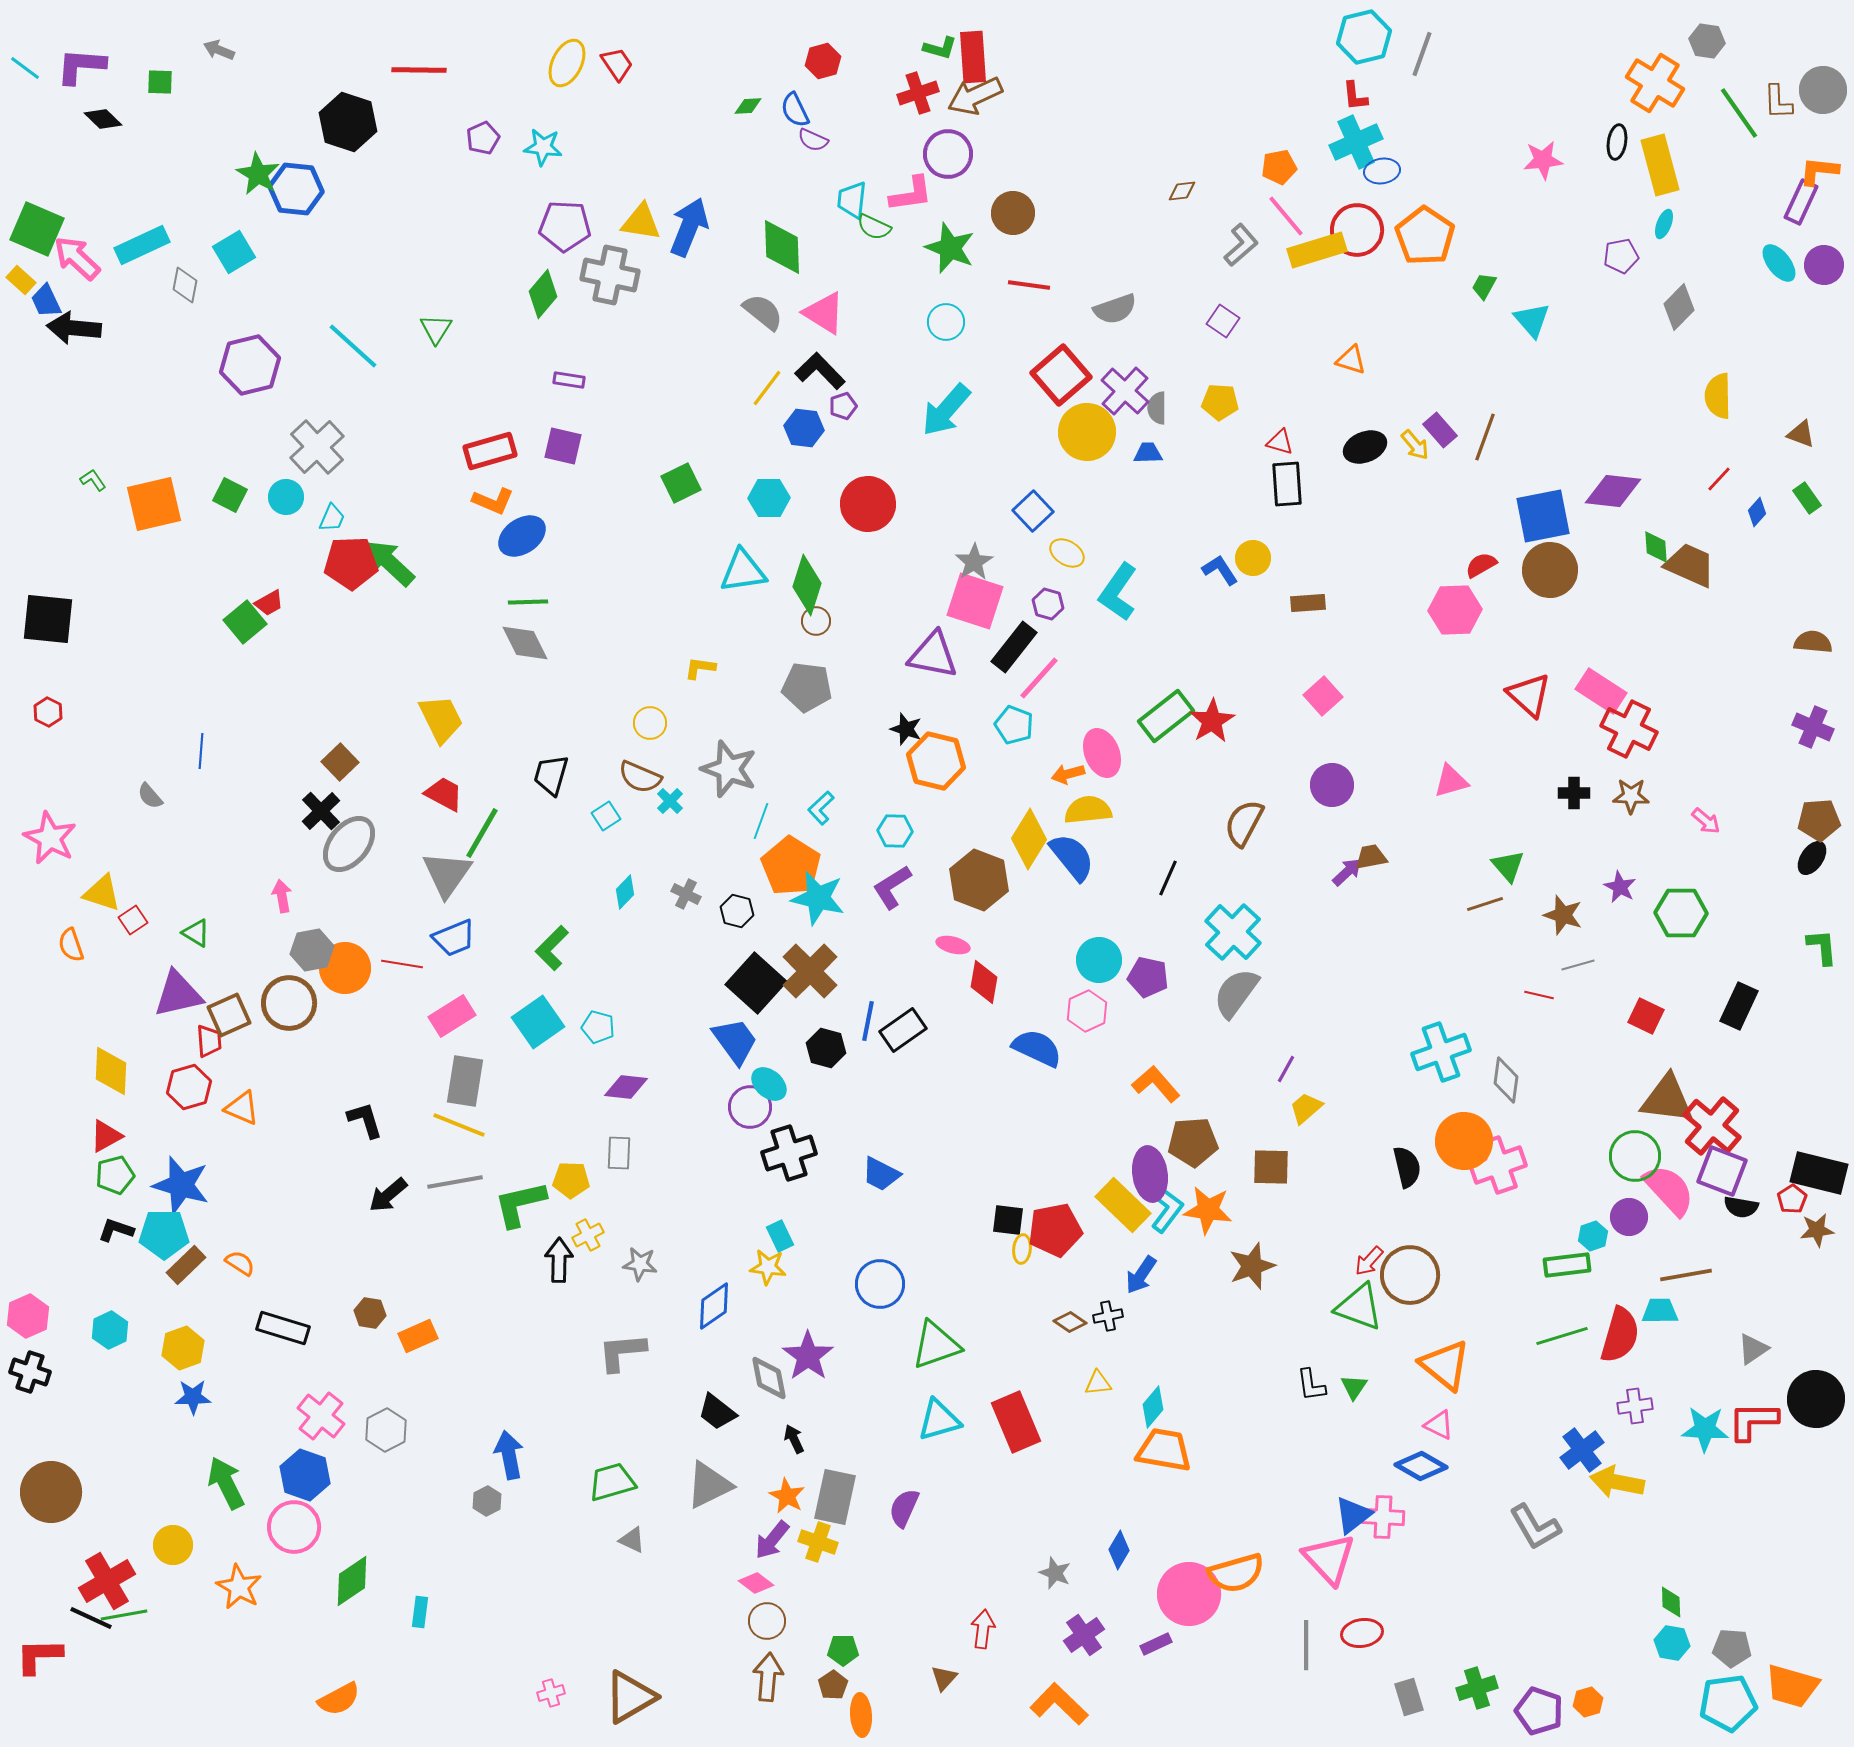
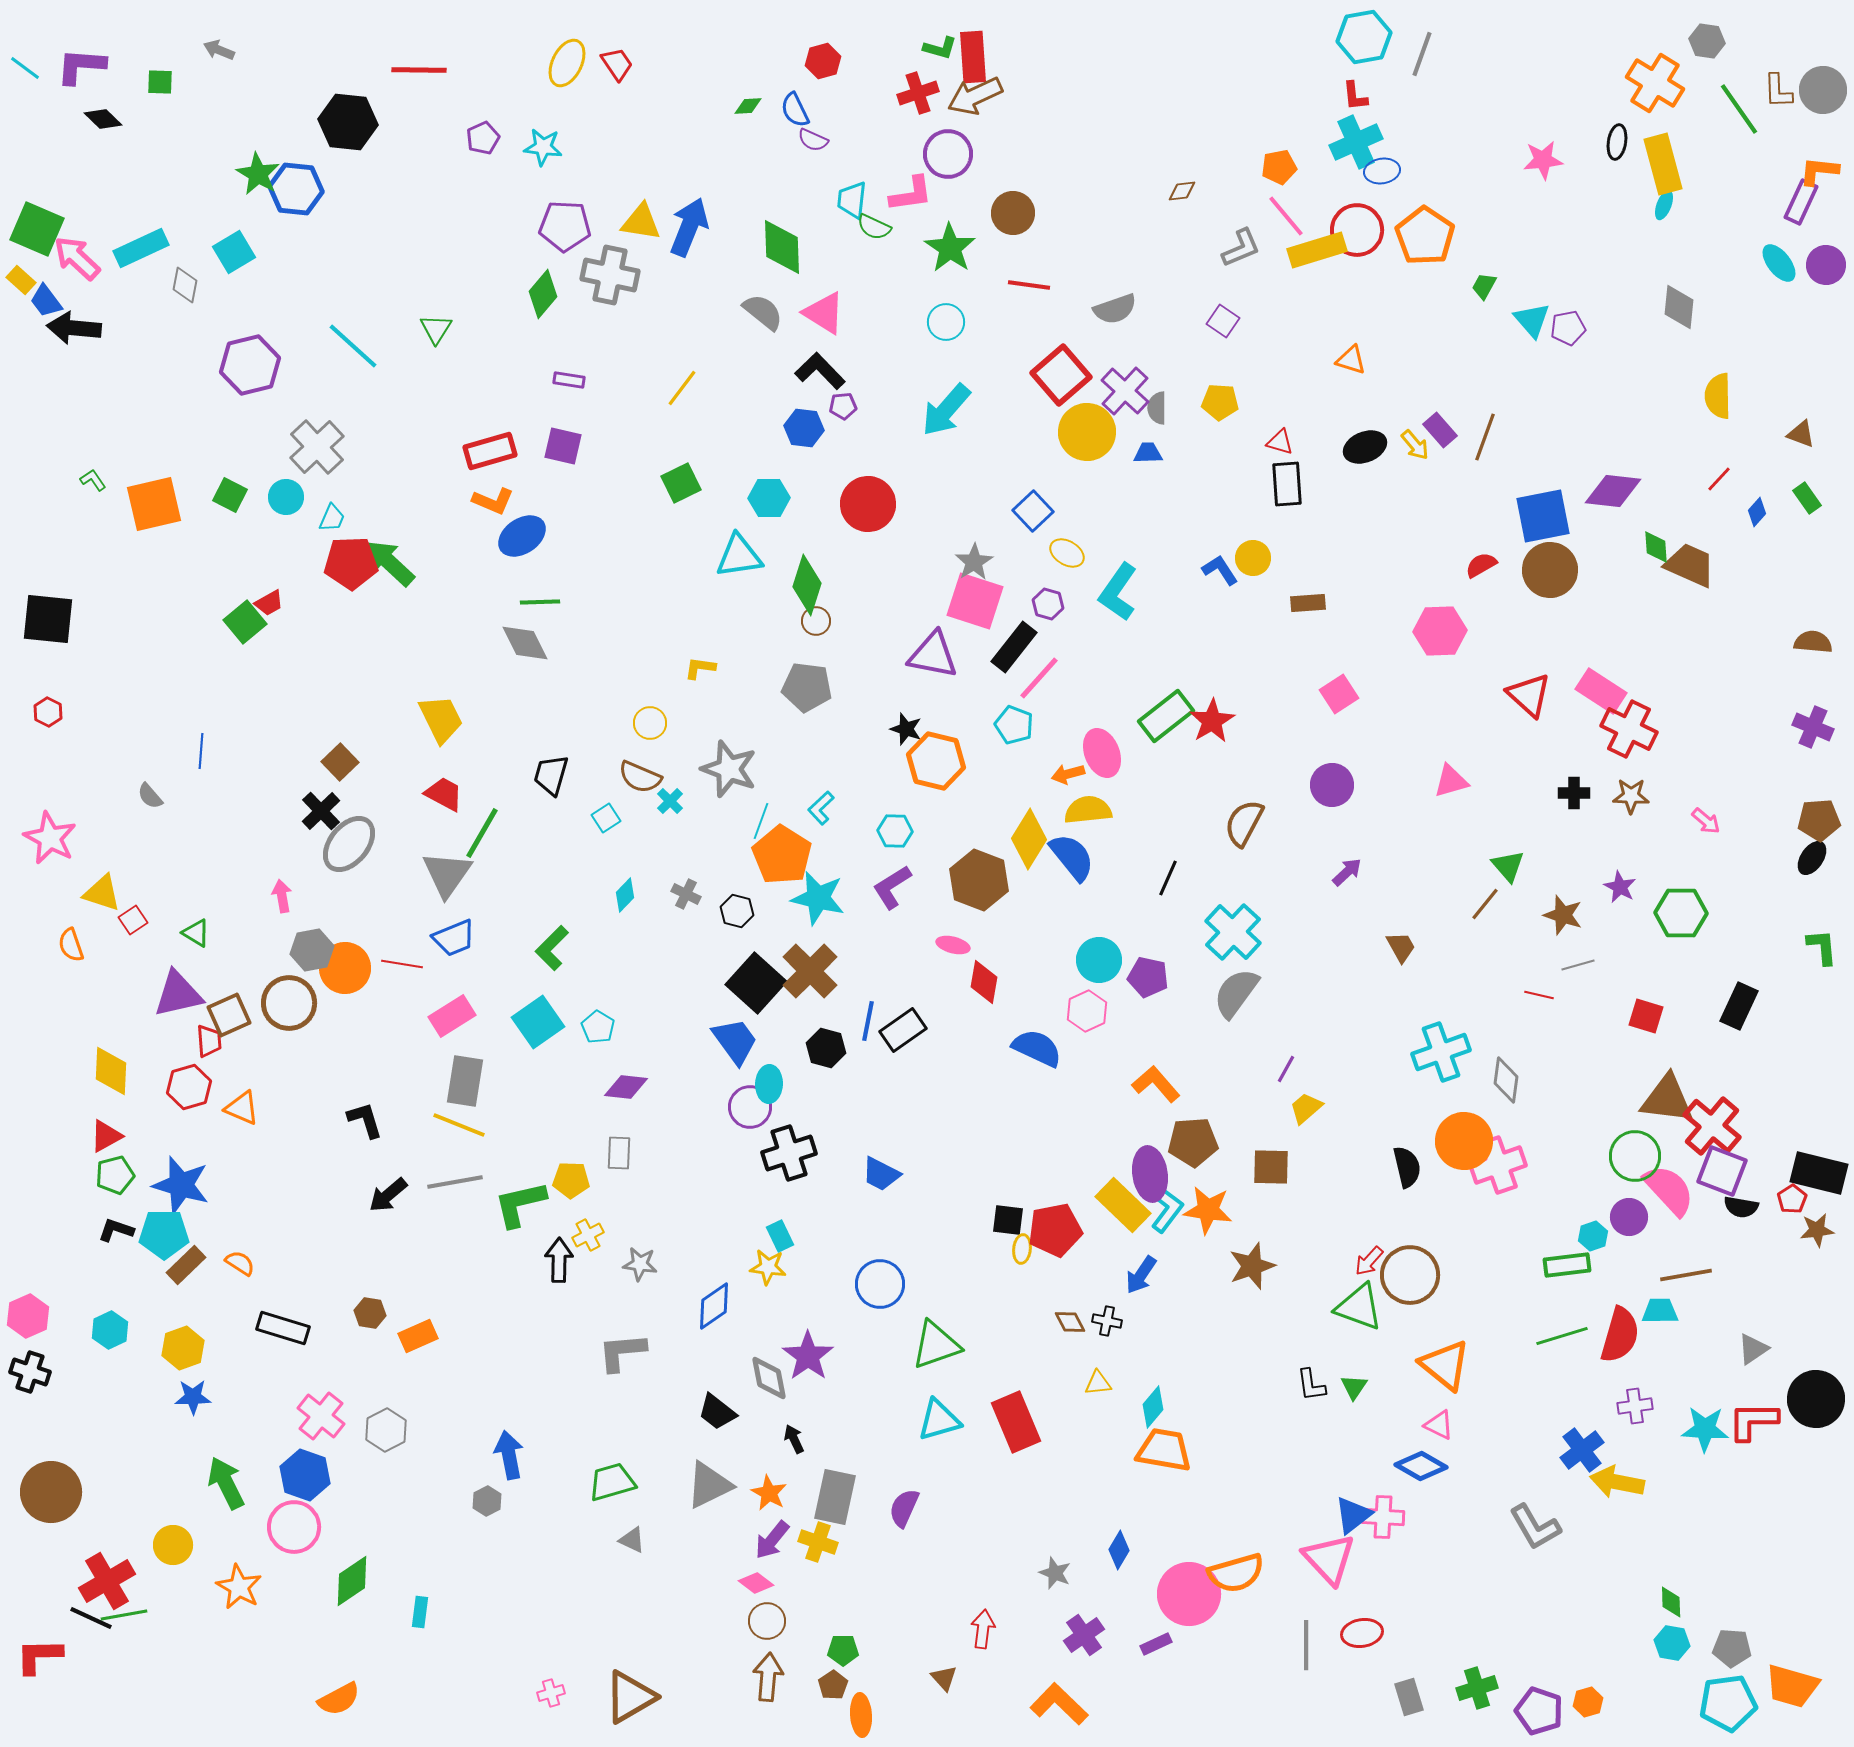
cyan hexagon at (1364, 37): rotated 4 degrees clockwise
brown L-shape at (1778, 102): moved 11 px up
green line at (1739, 113): moved 4 px up
black hexagon at (348, 122): rotated 12 degrees counterclockwise
yellow rectangle at (1660, 165): moved 3 px right, 1 px up
cyan ellipse at (1664, 224): moved 19 px up
cyan rectangle at (142, 245): moved 1 px left, 3 px down
gray L-shape at (1241, 245): moved 3 px down; rotated 18 degrees clockwise
green star at (950, 248): rotated 12 degrees clockwise
purple pentagon at (1621, 256): moved 53 px left, 72 px down
purple circle at (1824, 265): moved 2 px right
blue trapezoid at (46, 301): rotated 12 degrees counterclockwise
gray diamond at (1679, 307): rotated 39 degrees counterclockwise
yellow line at (767, 388): moved 85 px left
purple pentagon at (843, 406): rotated 12 degrees clockwise
cyan triangle at (743, 571): moved 4 px left, 15 px up
green line at (528, 602): moved 12 px right
pink hexagon at (1455, 610): moved 15 px left, 21 px down
pink square at (1323, 696): moved 16 px right, 2 px up; rotated 9 degrees clockwise
cyan square at (606, 816): moved 2 px down
brown trapezoid at (1371, 857): moved 30 px right, 90 px down; rotated 72 degrees clockwise
orange pentagon at (791, 866): moved 9 px left, 11 px up
cyan diamond at (625, 892): moved 3 px down
brown line at (1485, 904): rotated 33 degrees counterclockwise
red square at (1646, 1016): rotated 9 degrees counterclockwise
cyan pentagon at (598, 1027): rotated 16 degrees clockwise
cyan ellipse at (769, 1084): rotated 51 degrees clockwise
black cross at (1108, 1316): moved 1 px left, 5 px down; rotated 24 degrees clockwise
brown diamond at (1070, 1322): rotated 28 degrees clockwise
orange star at (787, 1496): moved 18 px left, 3 px up
brown triangle at (944, 1678): rotated 24 degrees counterclockwise
